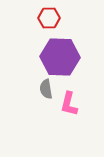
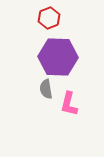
red hexagon: rotated 20 degrees counterclockwise
purple hexagon: moved 2 px left
